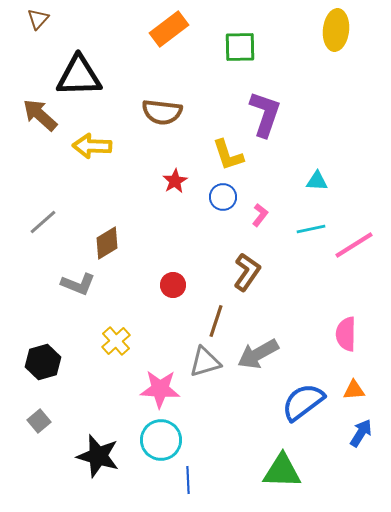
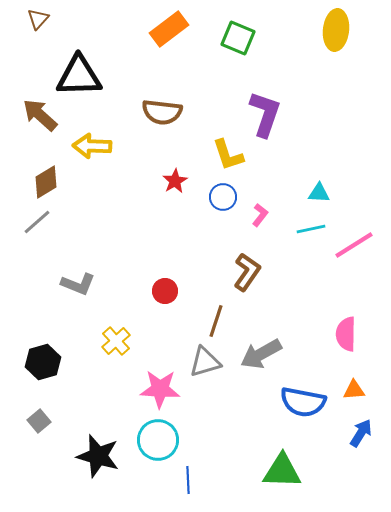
green square: moved 2 px left, 9 px up; rotated 24 degrees clockwise
cyan triangle: moved 2 px right, 12 px down
gray line: moved 6 px left
brown diamond: moved 61 px left, 61 px up
red circle: moved 8 px left, 6 px down
gray arrow: moved 3 px right
blue semicircle: rotated 132 degrees counterclockwise
cyan circle: moved 3 px left
